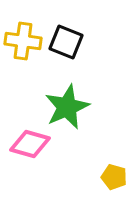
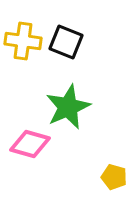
green star: moved 1 px right
